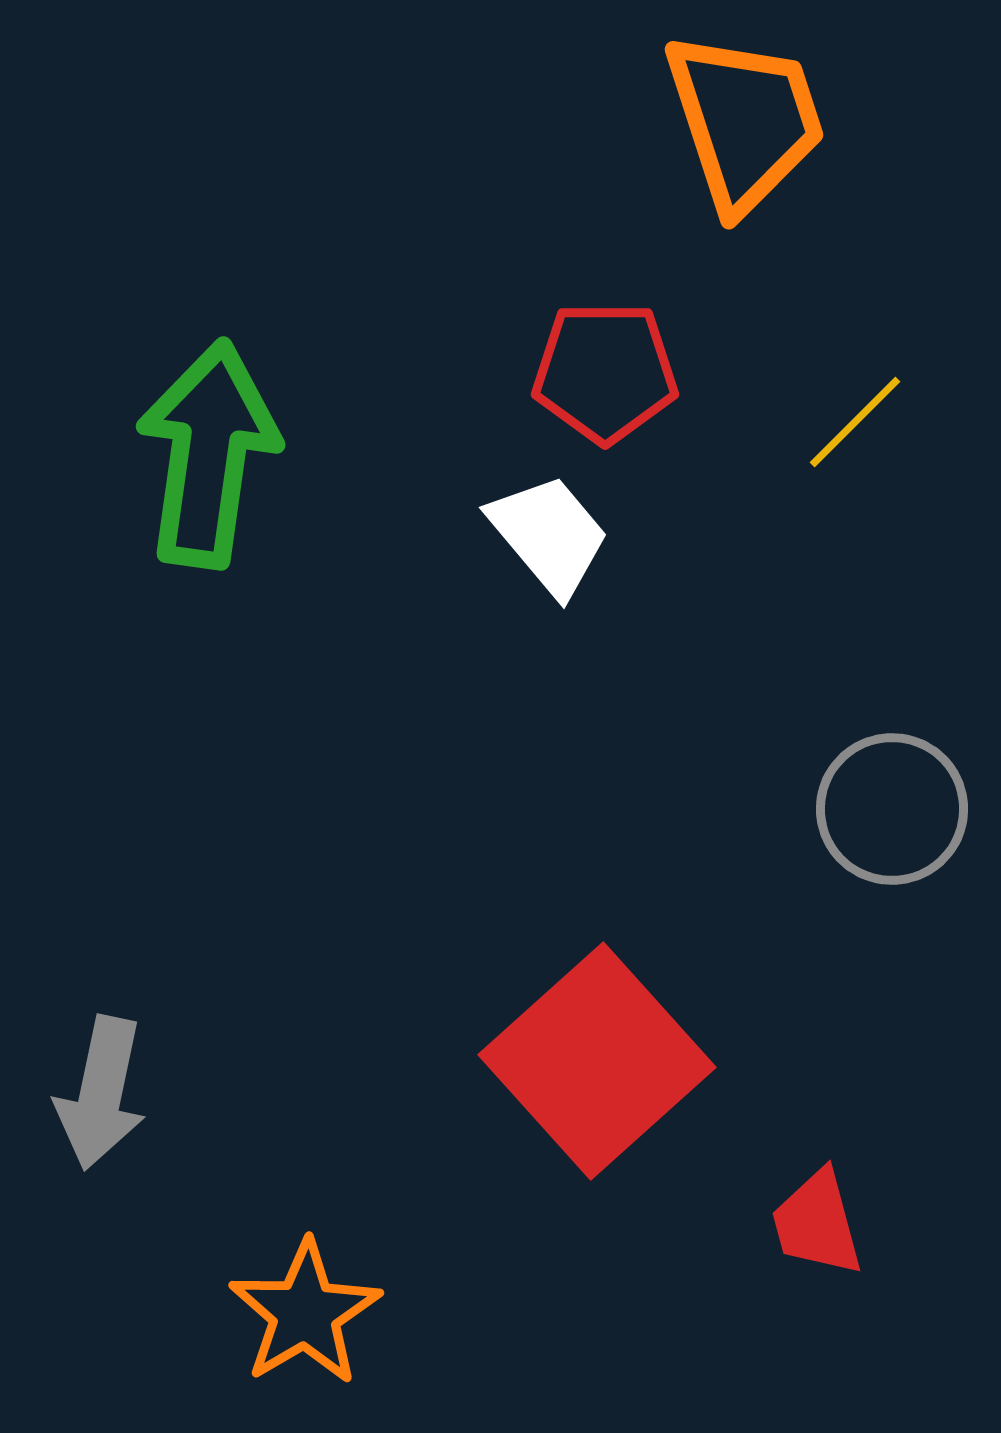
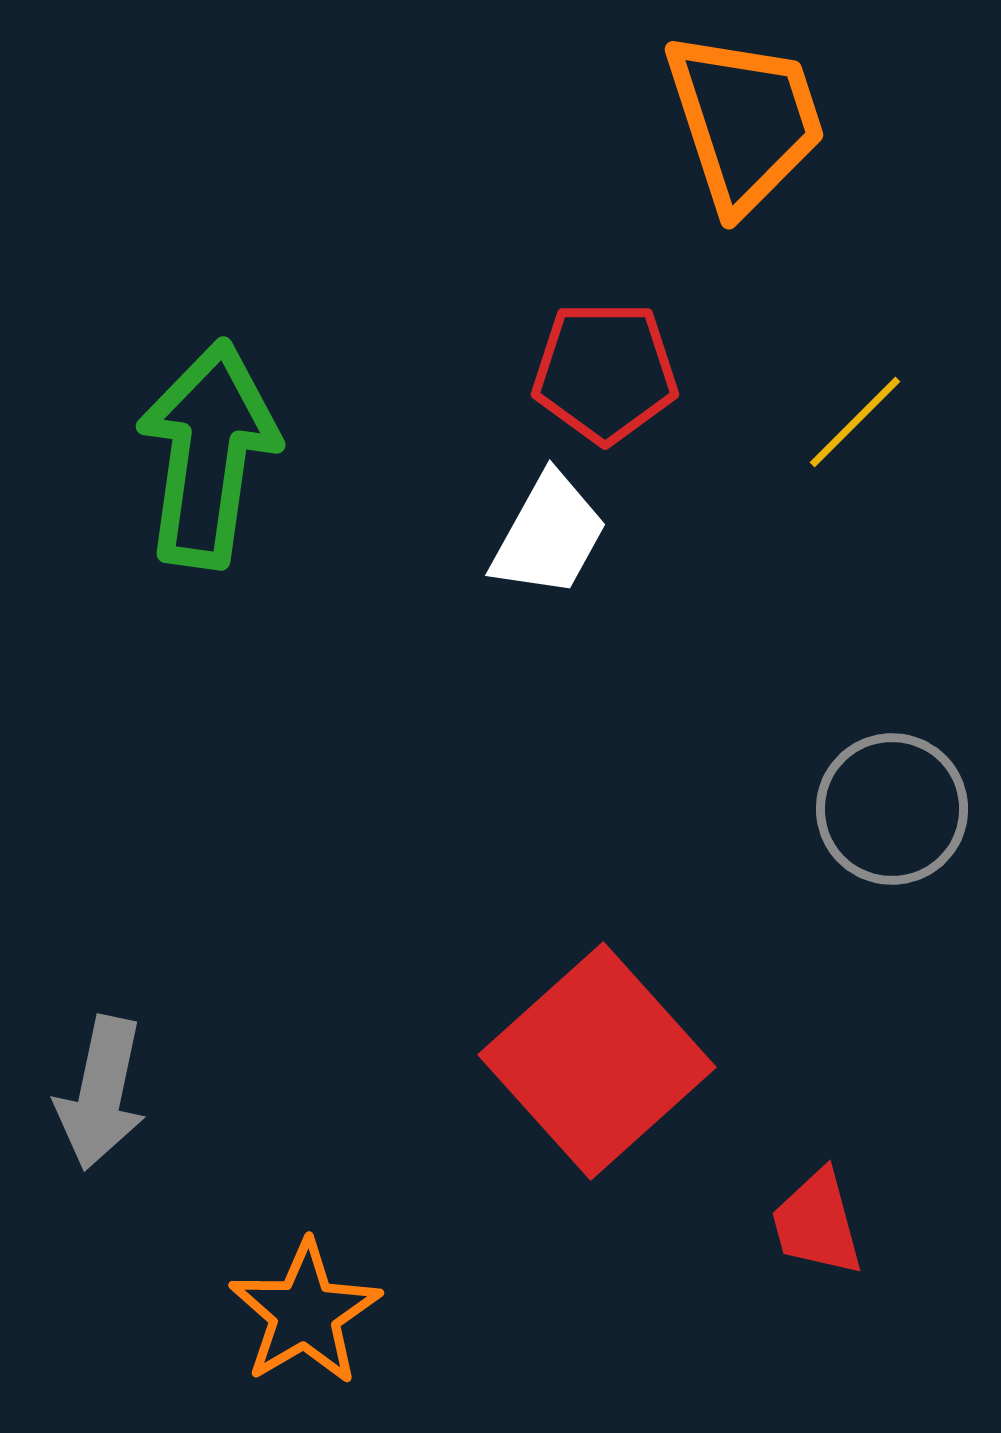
white trapezoid: rotated 69 degrees clockwise
